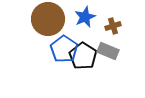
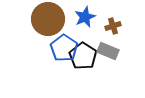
blue pentagon: moved 1 px up
